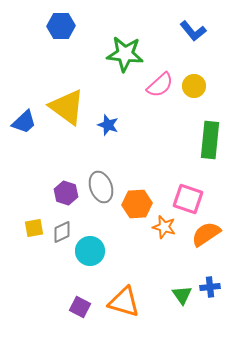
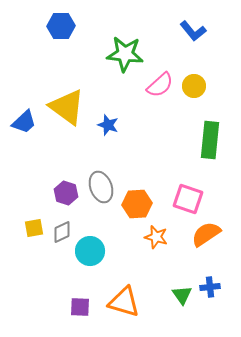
orange star: moved 8 px left, 10 px down
purple square: rotated 25 degrees counterclockwise
